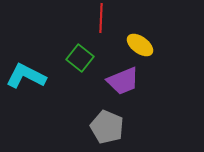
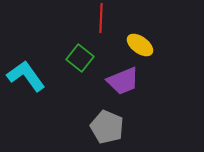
cyan L-shape: rotated 27 degrees clockwise
